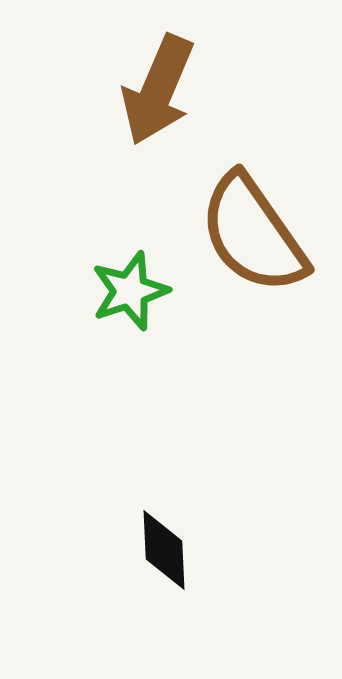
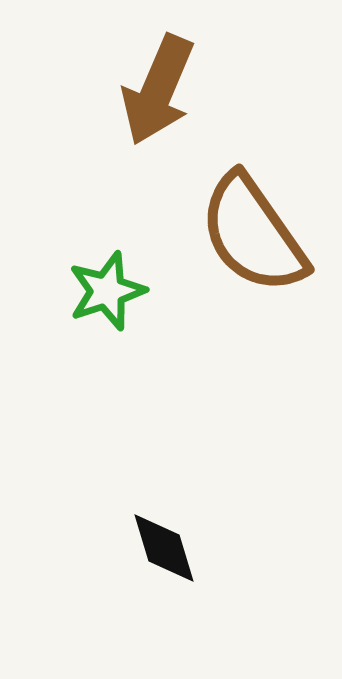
green star: moved 23 px left
black diamond: moved 2 px up; rotated 14 degrees counterclockwise
